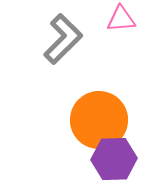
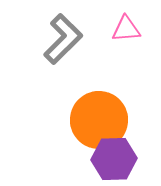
pink triangle: moved 5 px right, 10 px down
